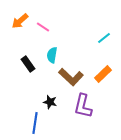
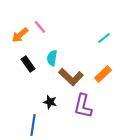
orange arrow: moved 14 px down
pink line: moved 3 px left; rotated 16 degrees clockwise
cyan semicircle: moved 3 px down
blue line: moved 2 px left, 2 px down
